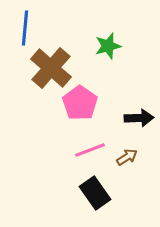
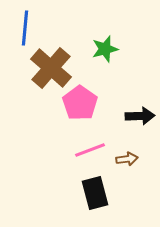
green star: moved 3 px left, 3 px down
black arrow: moved 1 px right, 2 px up
brown arrow: moved 2 px down; rotated 25 degrees clockwise
black rectangle: rotated 20 degrees clockwise
